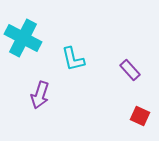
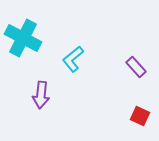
cyan L-shape: rotated 64 degrees clockwise
purple rectangle: moved 6 px right, 3 px up
purple arrow: moved 1 px right; rotated 12 degrees counterclockwise
